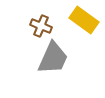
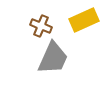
yellow rectangle: rotated 60 degrees counterclockwise
